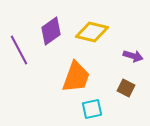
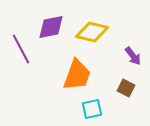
purple diamond: moved 4 px up; rotated 24 degrees clockwise
purple line: moved 2 px right, 1 px up
purple arrow: rotated 36 degrees clockwise
orange trapezoid: moved 1 px right, 2 px up
